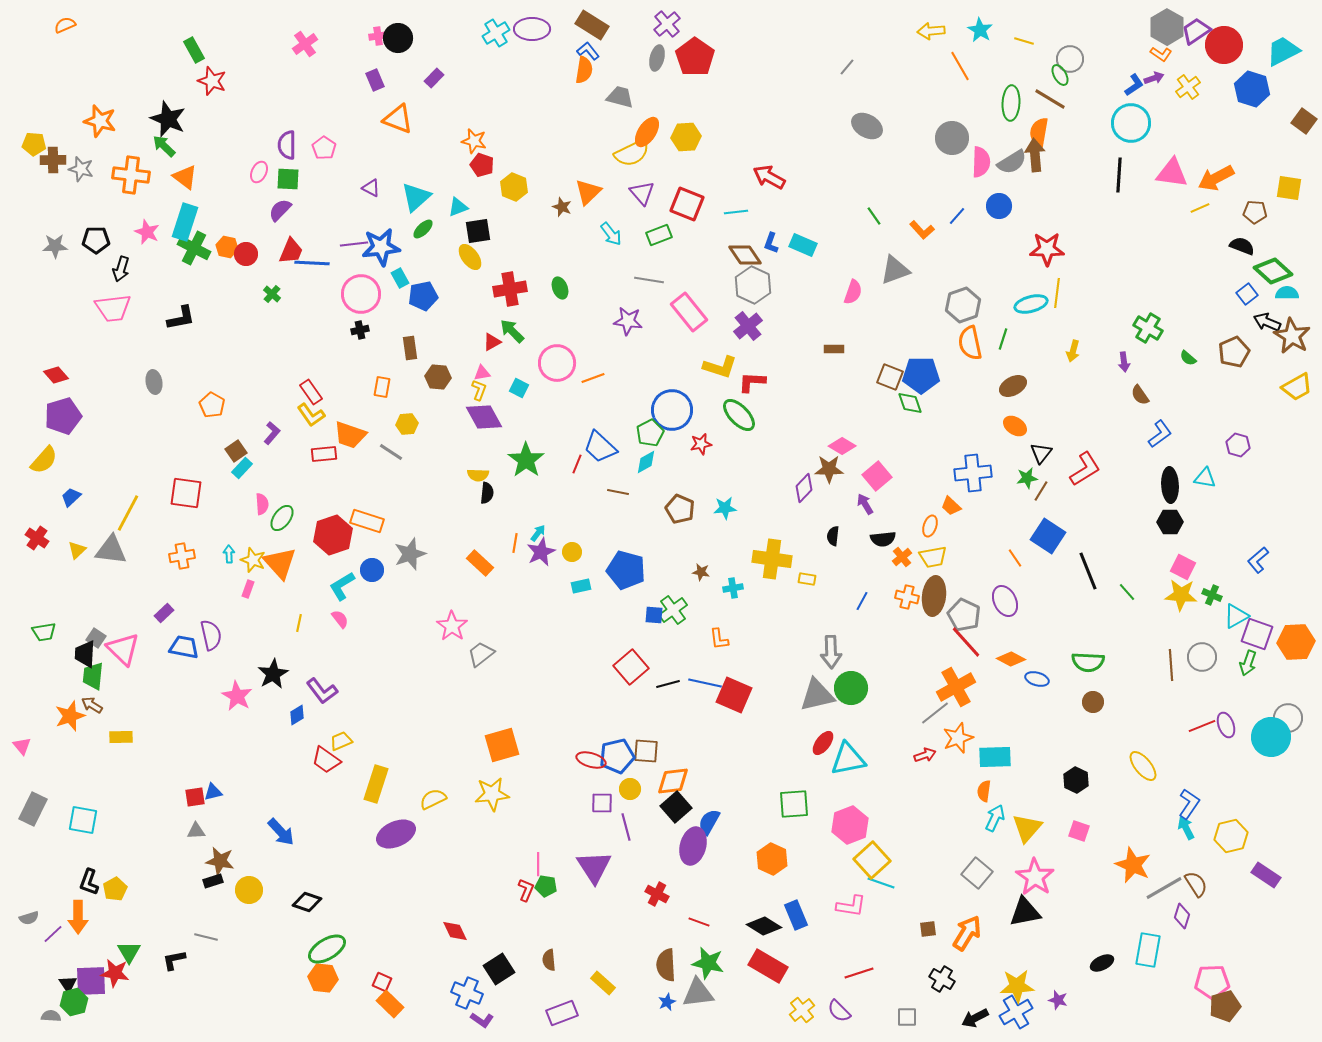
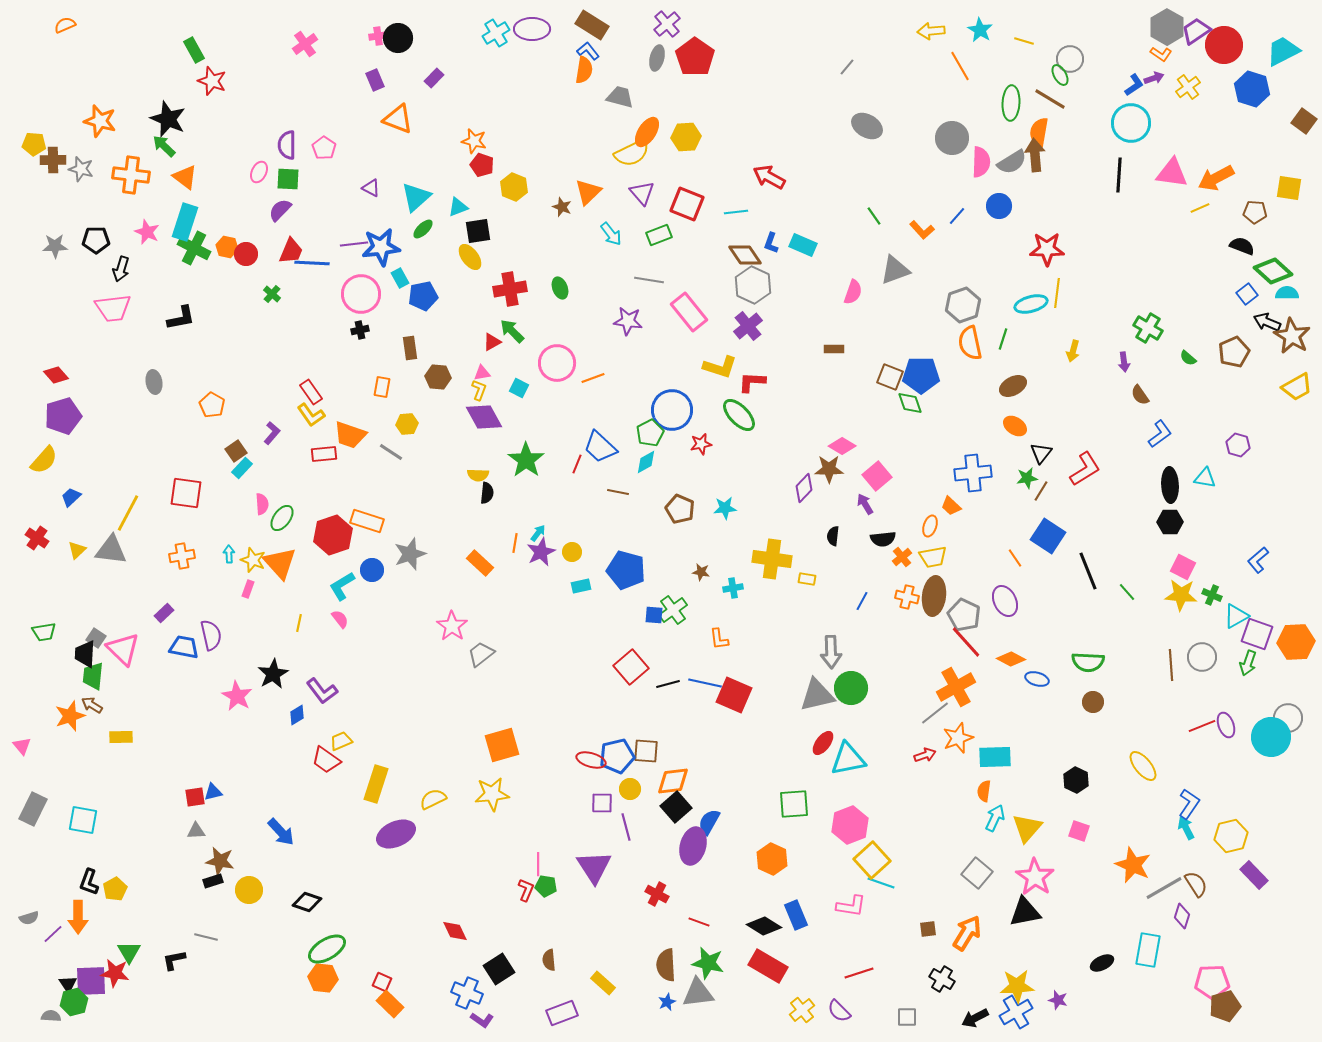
purple rectangle at (1266, 875): moved 12 px left; rotated 12 degrees clockwise
